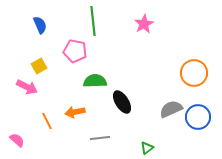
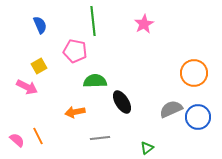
orange line: moved 9 px left, 15 px down
